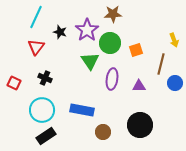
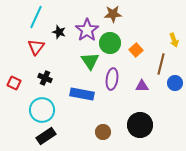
black star: moved 1 px left
orange square: rotated 24 degrees counterclockwise
purple triangle: moved 3 px right
blue rectangle: moved 16 px up
